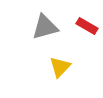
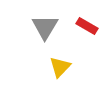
gray triangle: rotated 44 degrees counterclockwise
